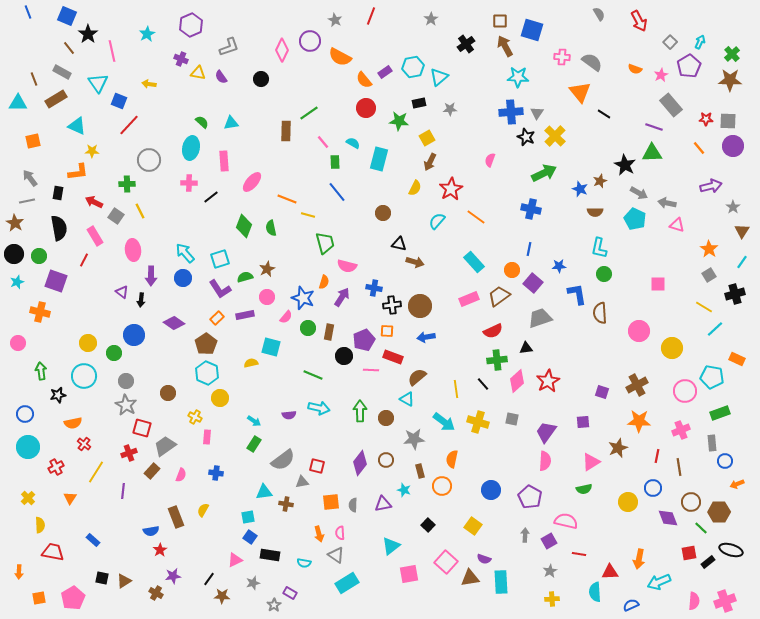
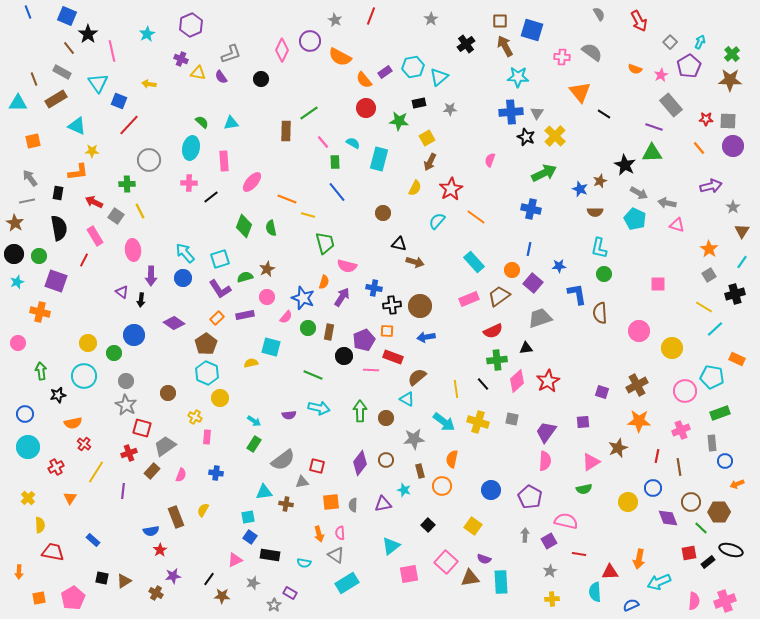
gray L-shape at (229, 47): moved 2 px right, 7 px down
gray semicircle at (592, 62): moved 10 px up
